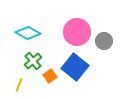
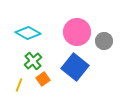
orange square: moved 7 px left, 3 px down
